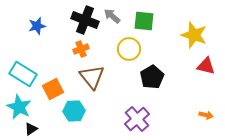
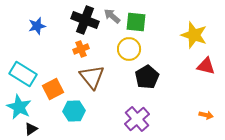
green square: moved 8 px left, 1 px down
black pentagon: moved 5 px left
